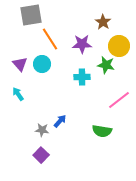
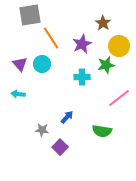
gray square: moved 1 px left
brown star: moved 1 px down
orange line: moved 1 px right, 1 px up
purple star: rotated 24 degrees counterclockwise
green star: rotated 24 degrees counterclockwise
cyan arrow: rotated 48 degrees counterclockwise
pink line: moved 2 px up
blue arrow: moved 7 px right, 4 px up
purple square: moved 19 px right, 8 px up
